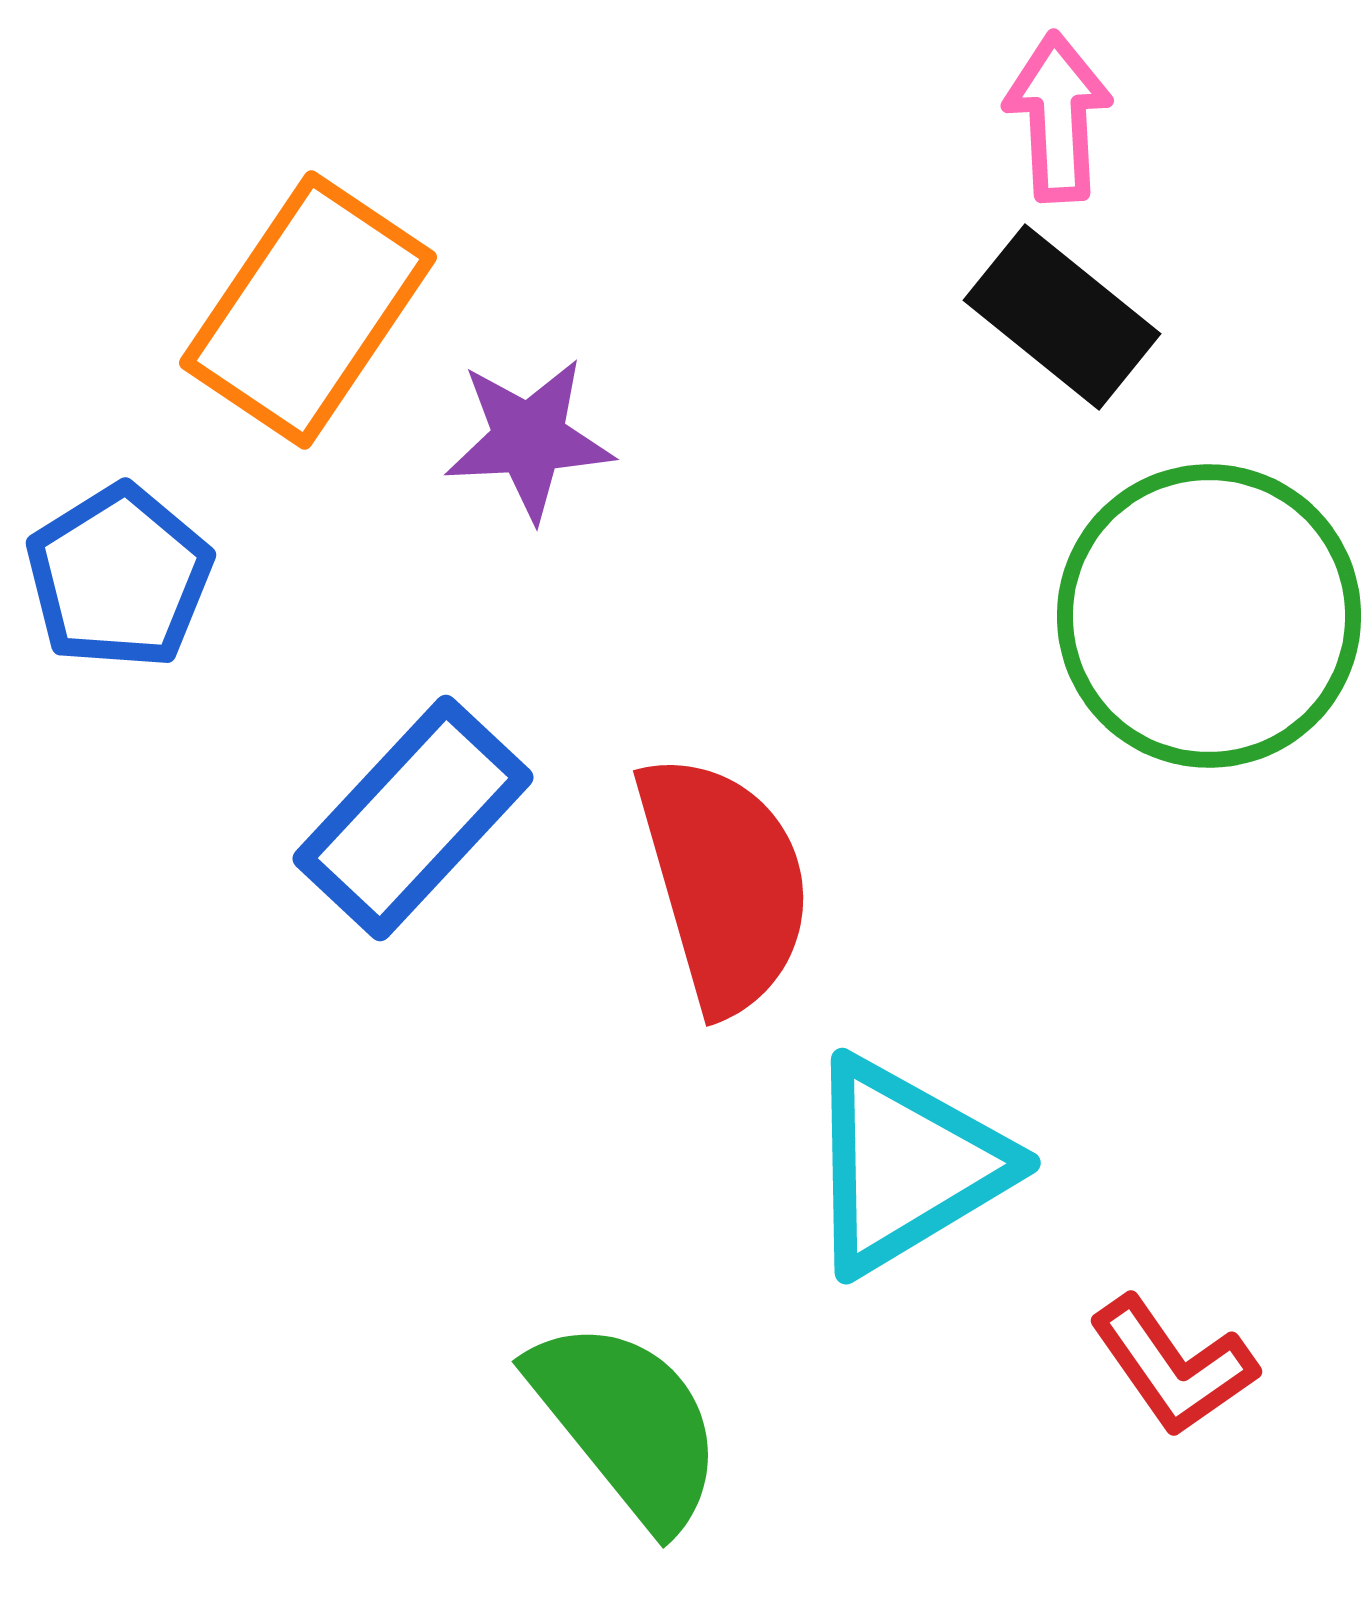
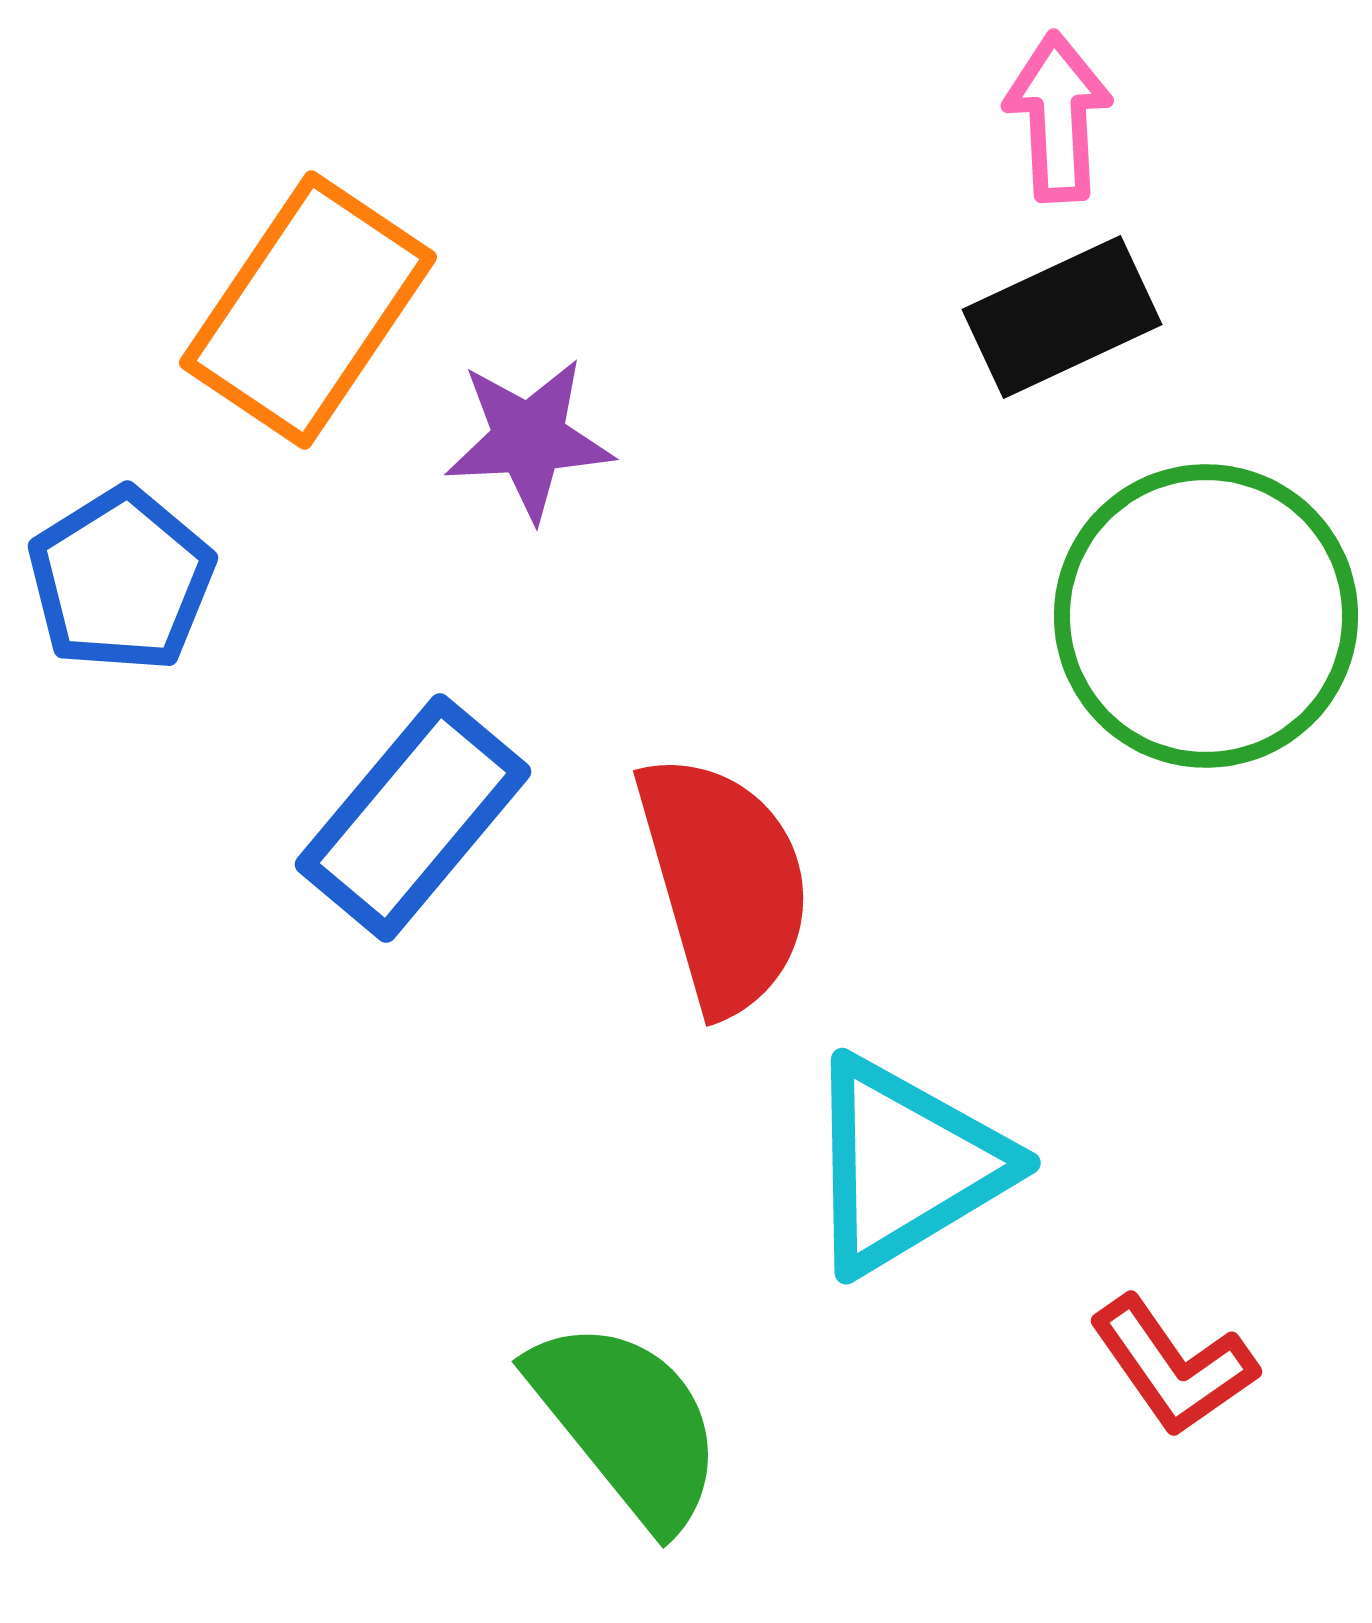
black rectangle: rotated 64 degrees counterclockwise
blue pentagon: moved 2 px right, 3 px down
green circle: moved 3 px left
blue rectangle: rotated 3 degrees counterclockwise
